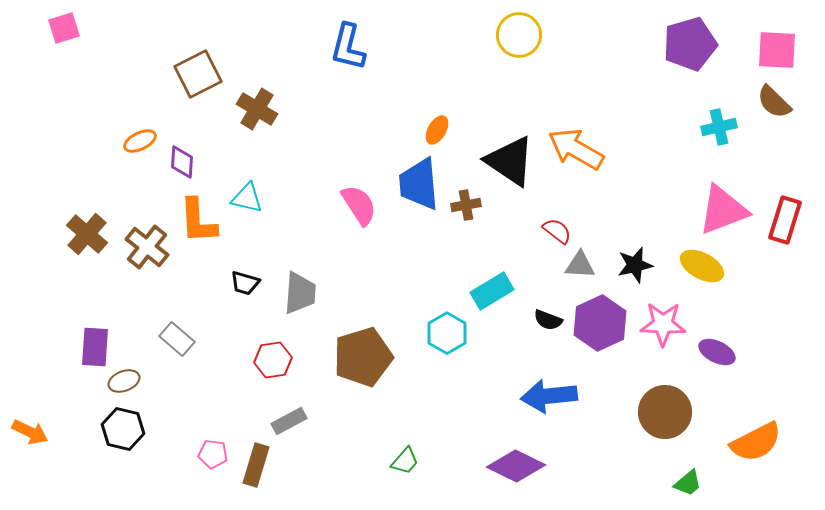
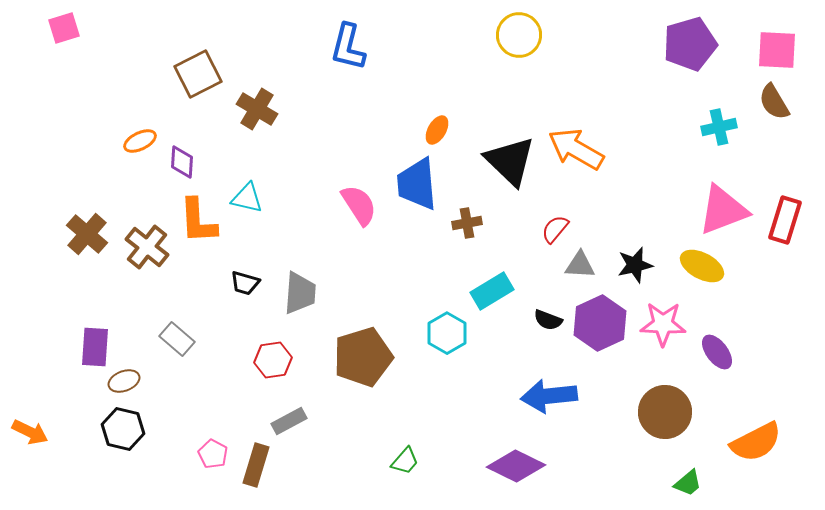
brown semicircle at (774, 102): rotated 15 degrees clockwise
black triangle at (510, 161): rotated 10 degrees clockwise
blue trapezoid at (419, 184): moved 2 px left
brown cross at (466, 205): moved 1 px right, 18 px down
red semicircle at (557, 231): moved 2 px left, 2 px up; rotated 88 degrees counterclockwise
purple ellipse at (717, 352): rotated 27 degrees clockwise
pink pentagon at (213, 454): rotated 20 degrees clockwise
